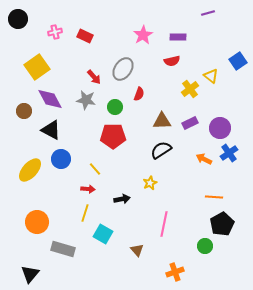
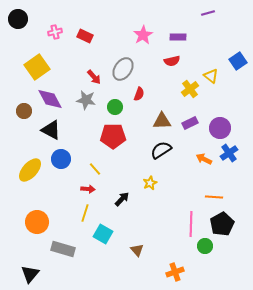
black arrow at (122, 199): rotated 35 degrees counterclockwise
pink line at (164, 224): moved 27 px right; rotated 10 degrees counterclockwise
